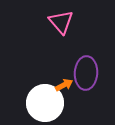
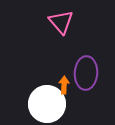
orange arrow: rotated 60 degrees counterclockwise
white circle: moved 2 px right, 1 px down
